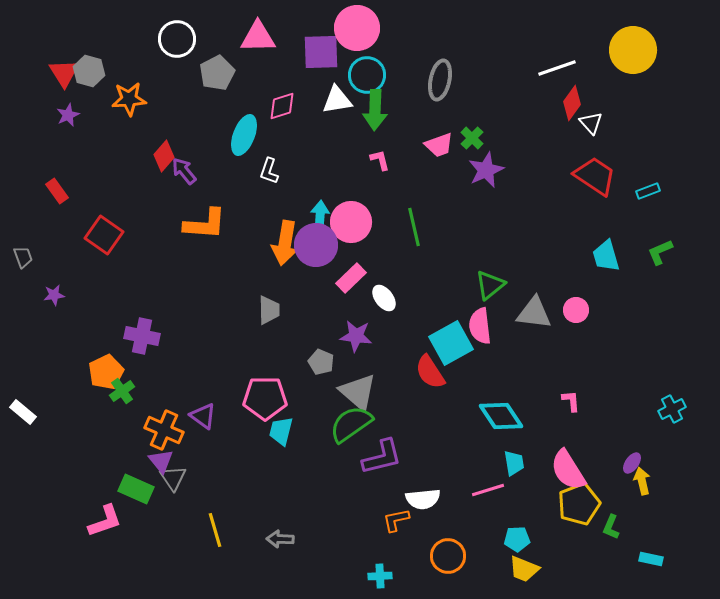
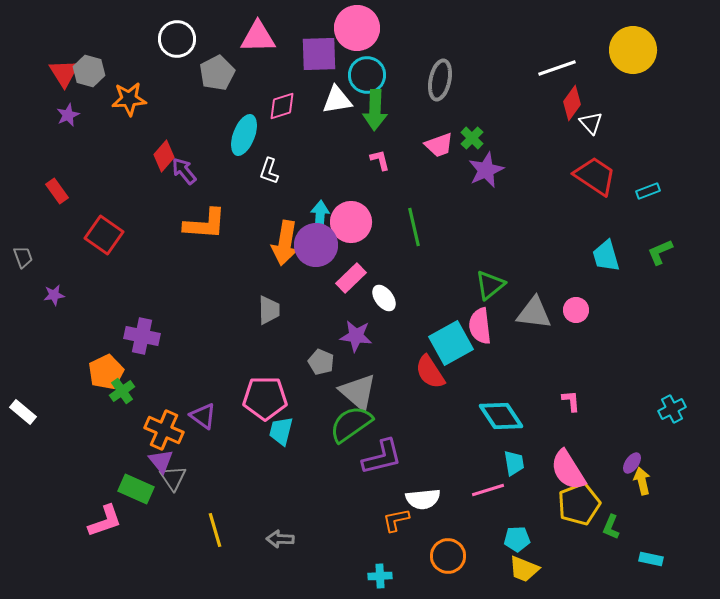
purple square at (321, 52): moved 2 px left, 2 px down
